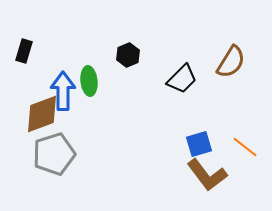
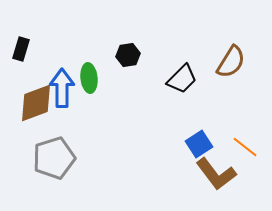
black rectangle: moved 3 px left, 2 px up
black hexagon: rotated 15 degrees clockwise
green ellipse: moved 3 px up
blue arrow: moved 1 px left, 3 px up
brown diamond: moved 6 px left, 11 px up
blue square: rotated 16 degrees counterclockwise
gray pentagon: moved 4 px down
brown L-shape: moved 9 px right, 1 px up
